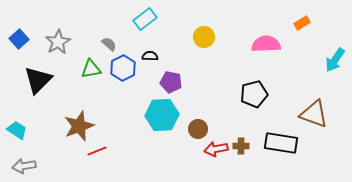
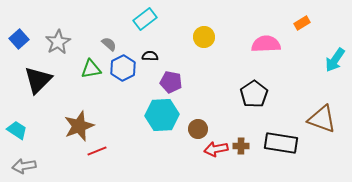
black pentagon: rotated 20 degrees counterclockwise
brown triangle: moved 8 px right, 5 px down
